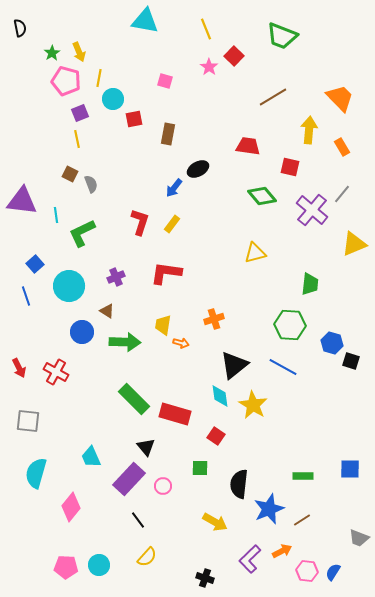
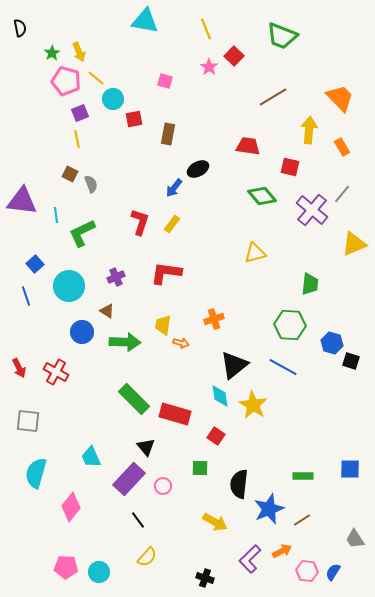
yellow line at (99, 78): moved 3 px left; rotated 60 degrees counterclockwise
gray trapezoid at (359, 538): moved 4 px left, 1 px down; rotated 35 degrees clockwise
cyan circle at (99, 565): moved 7 px down
